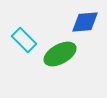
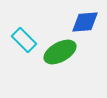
green ellipse: moved 2 px up
